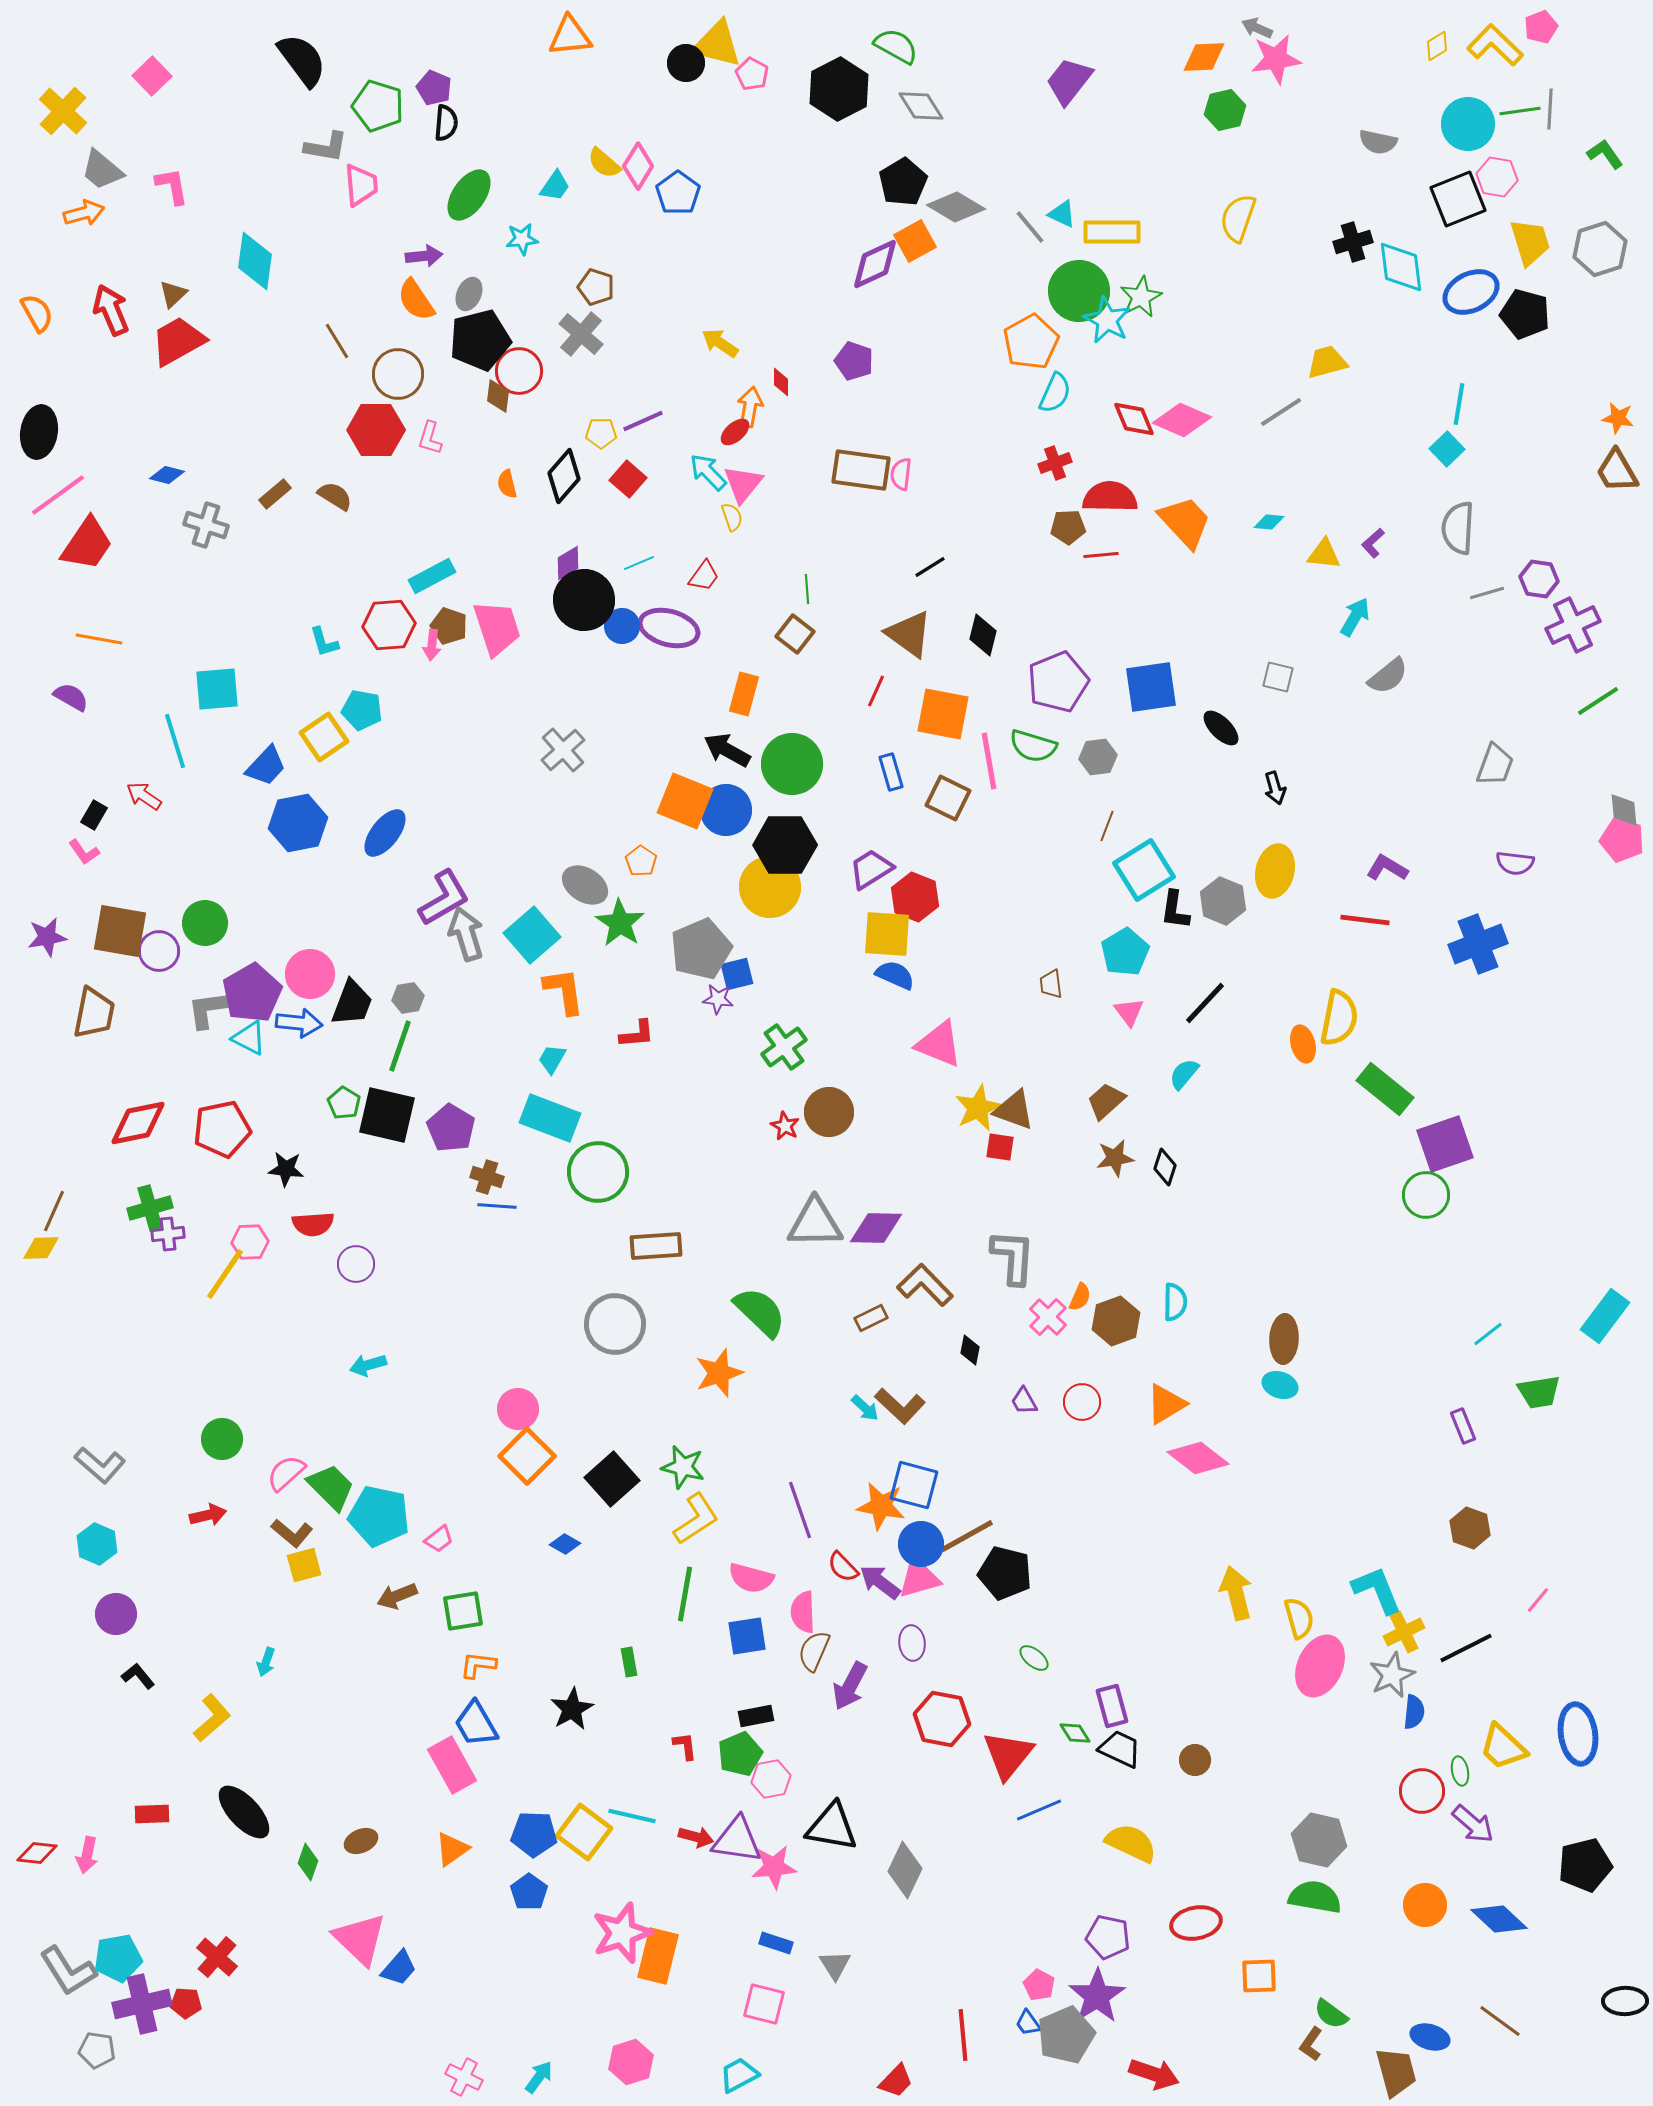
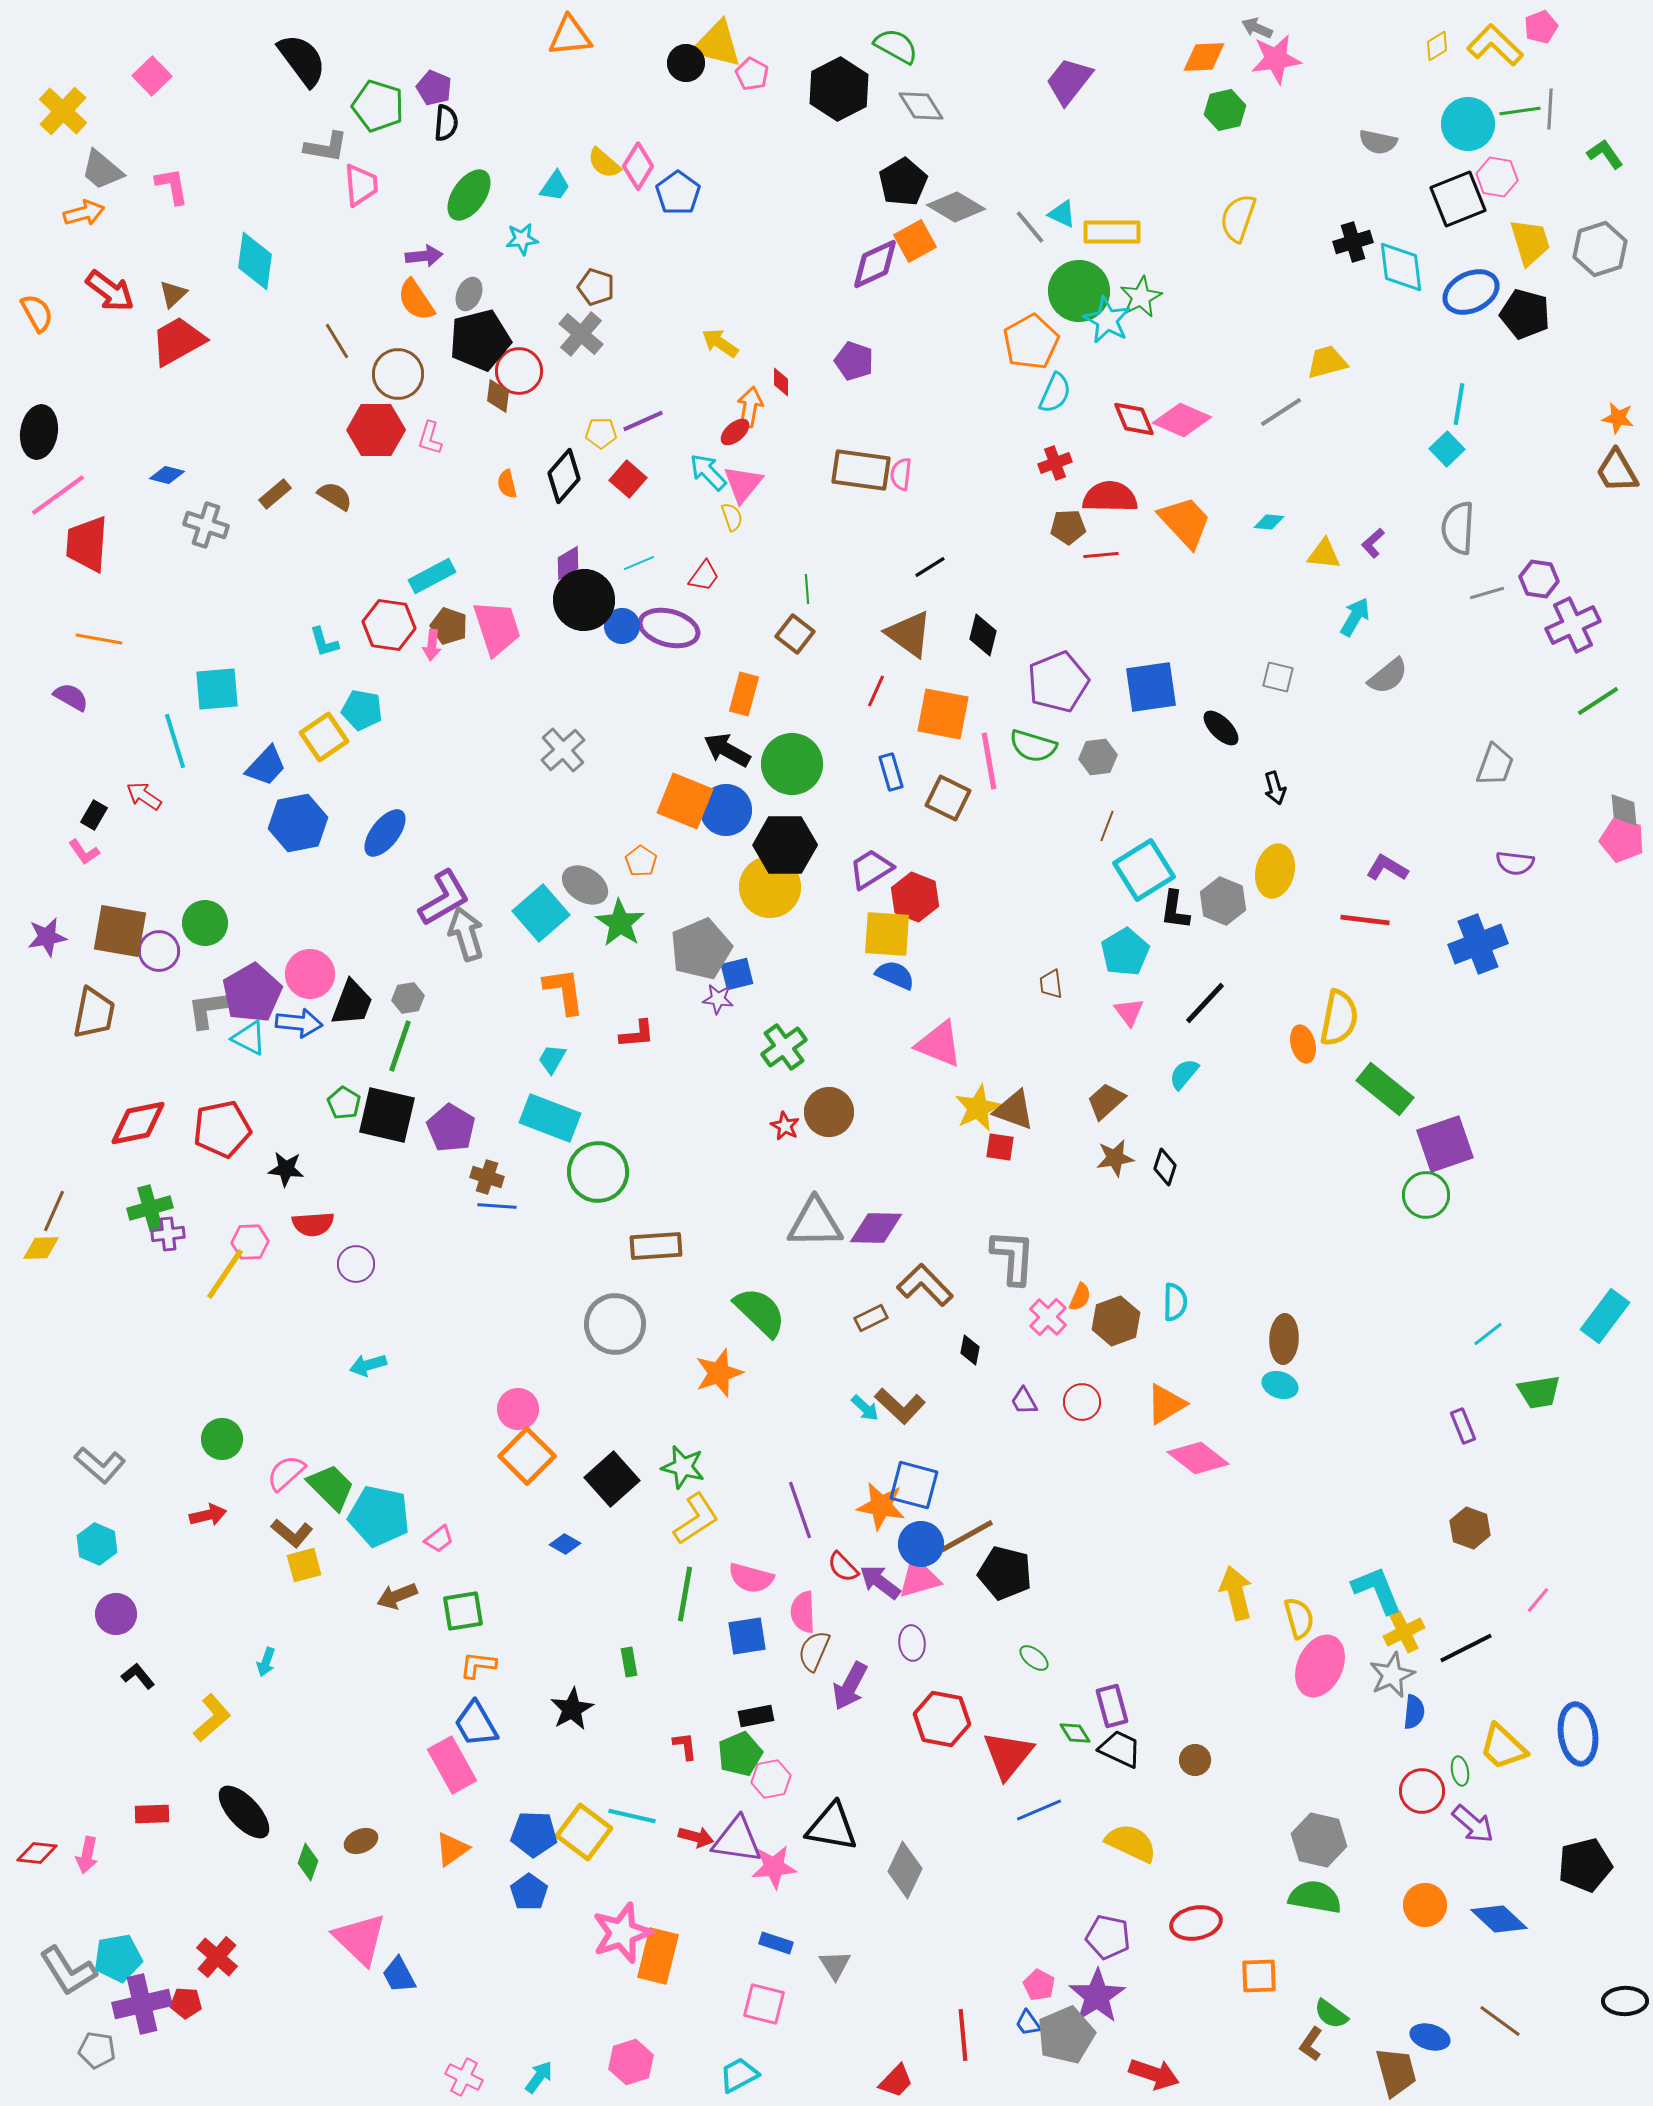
red arrow at (111, 310): moved 1 px left, 19 px up; rotated 150 degrees clockwise
red trapezoid at (87, 544): rotated 150 degrees clockwise
red hexagon at (389, 625): rotated 12 degrees clockwise
cyan square at (532, 935): moved 9 px right, 22 px up
blue trapezoid at (399, 1968): moved 7 px down; rotated 111 degrees clockwise
